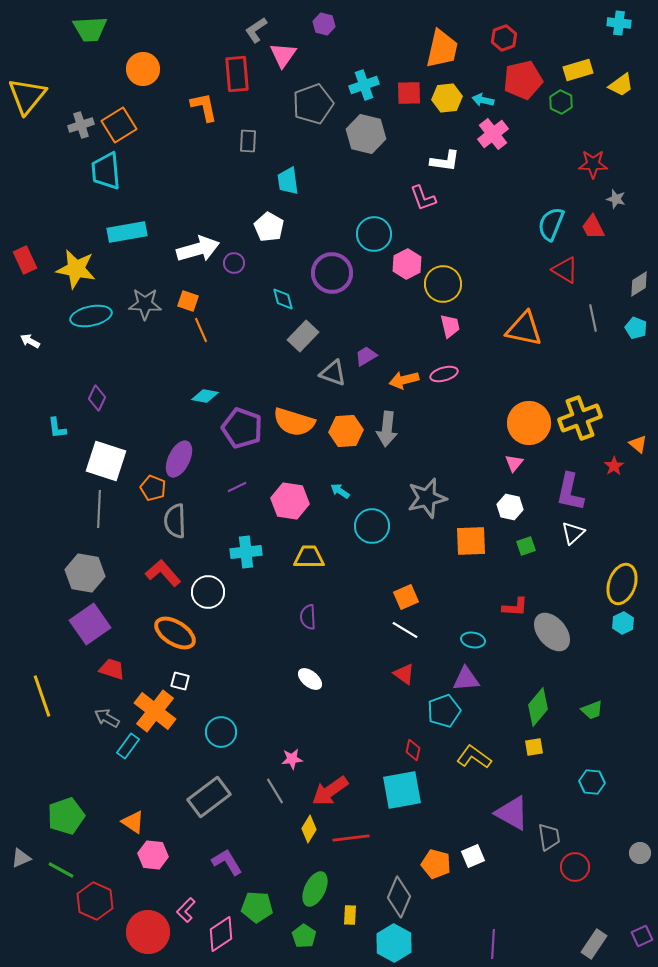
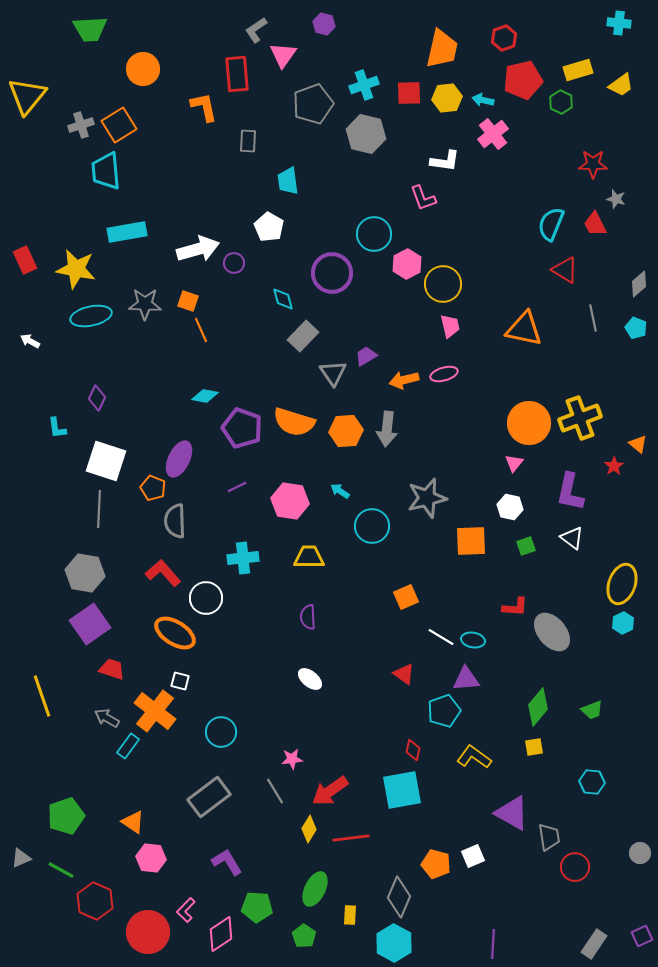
red trapezoid at (593, 227): moved 2 px right, 3 px up
gray diamond at (639, 284): rotated 8 degrees counterclockwise
gray triangle at (333, 373): rotated 36 degrees clockwise
white triangle at (573, 533): moved 1 px left, 5 px down; rotated 40 degrees counterclockwise
cyan cross at (246, 552): moved 3 px left, 6 px down
white circle at (208, 592): moved 2 px left, 6 px down
white line at (405, 630): moved 36 px right, 7 px down
pink hexagon at (153, 855): moved 2 px left, 3 px down
